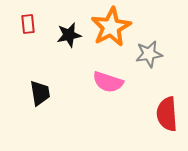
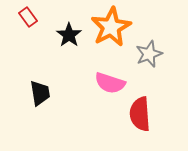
red rectangle: moved 7 px up; rotated 30 degrees counterclockwise
black star: rotated 25 degrees counterclockwise
gray star: rotated 12 degrees counterclockwise
pink semicircle: moved 2 px right, 1 px down
red semicircle: moved 27 px left
